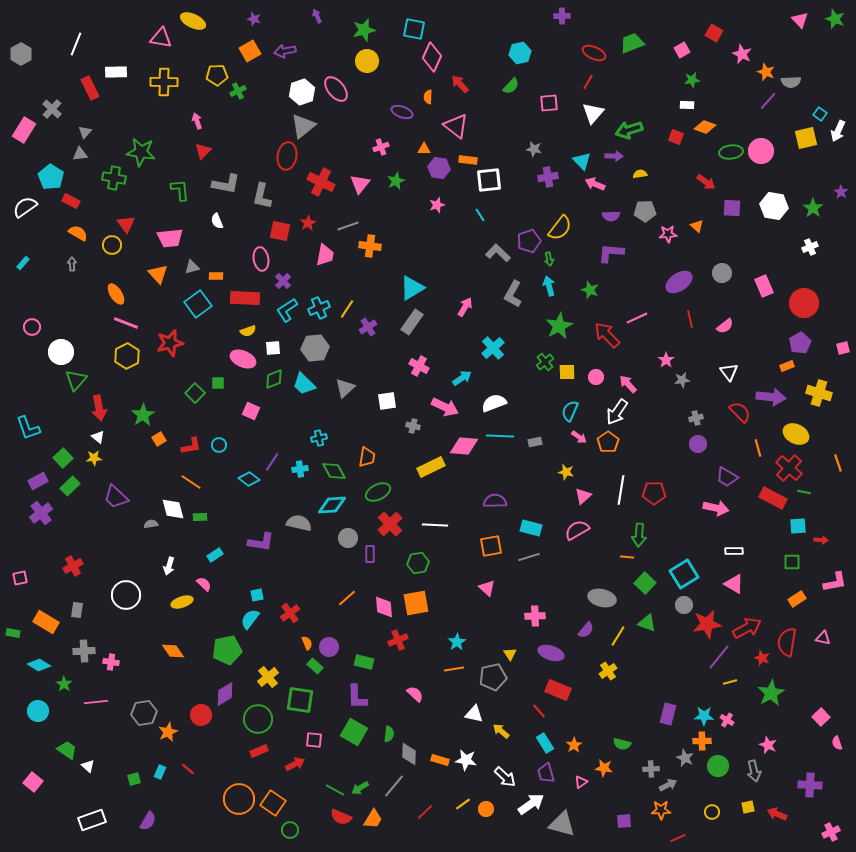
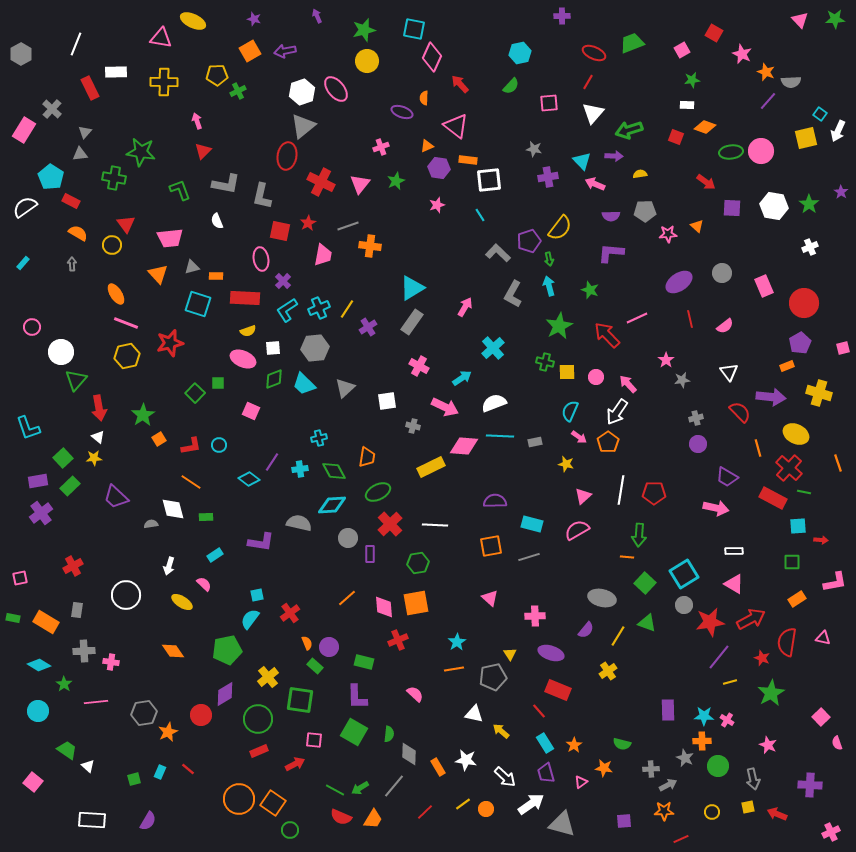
green star at (835, 19): rotated 24 degrees counterclockwise
orange semicircle at (428, 97): moved 4 px left, 1 px down
orange triangle at (424, 149): moved 3 px right, 3 px up; rotated 24 degrees counterclockwise
green L-shape at (180, 190): rotated 15 degrees counterclockwise
green star at (813, 208): moved 4 px left, 4 px up
pink trapezoid at (325, 255): moved 2 px left
cyan square at (198, 304): rotated 36 degrees counterclockwise
yellow hexagon at (127, 356): rotated 15 degrees clockwise
green cross at (545, 362): rotated 36 degrees counterclockwise
yellow star at (566, 472): moved 8 px up
purple rectangle at (38, 481): rotated 18 degrees clockwise
green rectangle at (200, 517): moved 6 px right
cyan rectangle at (531, 528): moved 1 px right, 4 px up
pink triangle at (487, 588): moved 3 px right, 10 px down
yellow ellipse at (182, 602): rotated 50 degrees clockwise
red star at (707, 624): moved 3 px right, 2 px up
red arrow at (747, 628): moved 4 px right, 9 px up
green rectangle at (13, 633): moved 15 px up
purple rectangle at (668, 714): moved 4 px up; rotated 15 degrees counterclockwise
orange rectangle at (440, 760): moved 2 px left, 7 px down; rotated 42 degrees clockwise
gray arrow at (754, 771): moved 1 px left, 8 px down
orange star at (661, 810): moved 3 px right, 1 px down
white rectangle at (92, 820): rotated 24 degrees clockwise
red line at (678, 838): moved 3 px right, 1 px down
